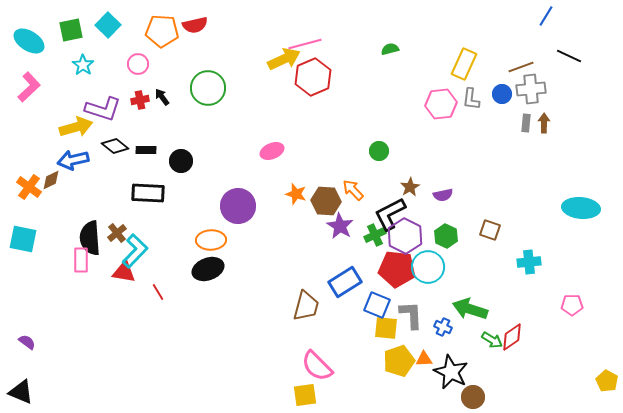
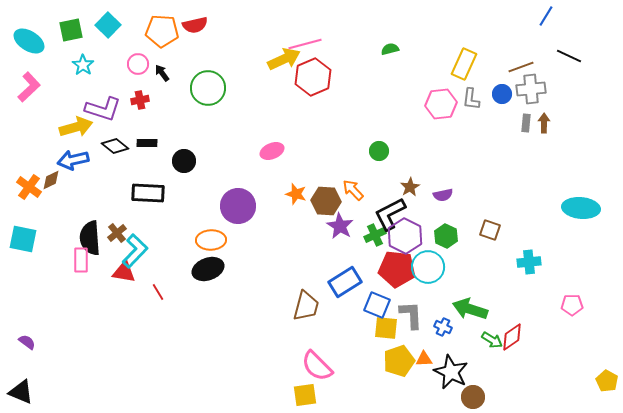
black arrow at (162, 97): moved 24 px up
black rectangle at (146, 150): moved 1 px right, 7 px up
black circle at (181, 161): moved 3 px right
